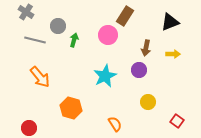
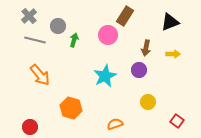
gray cross: moved 3 px right, 4 px down; rotated 14 degrees clockwise
orange arrow: moved 2 px up
orange semicircle: rotated 77 degrees counterclockwise
red circle: moved 1 px right, 1 px up
